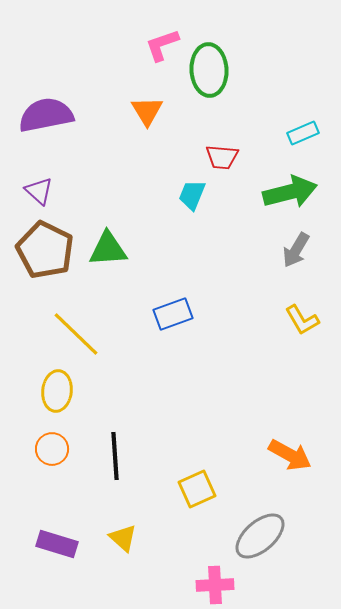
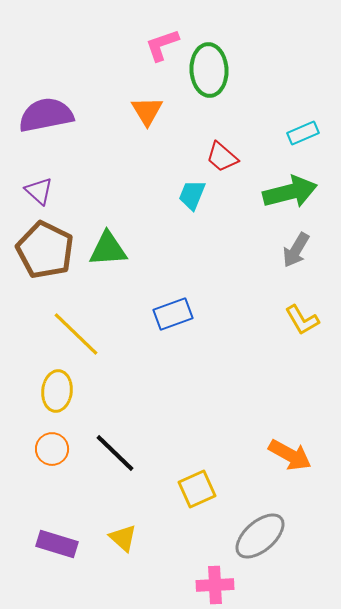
red trapezoid: rotated 36 degrees clockwise
black line: moved 3 px up; rotated 42 degrees counterclockwise
